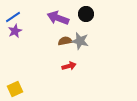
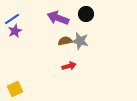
blue line: moved 1 px left, 2 px down
